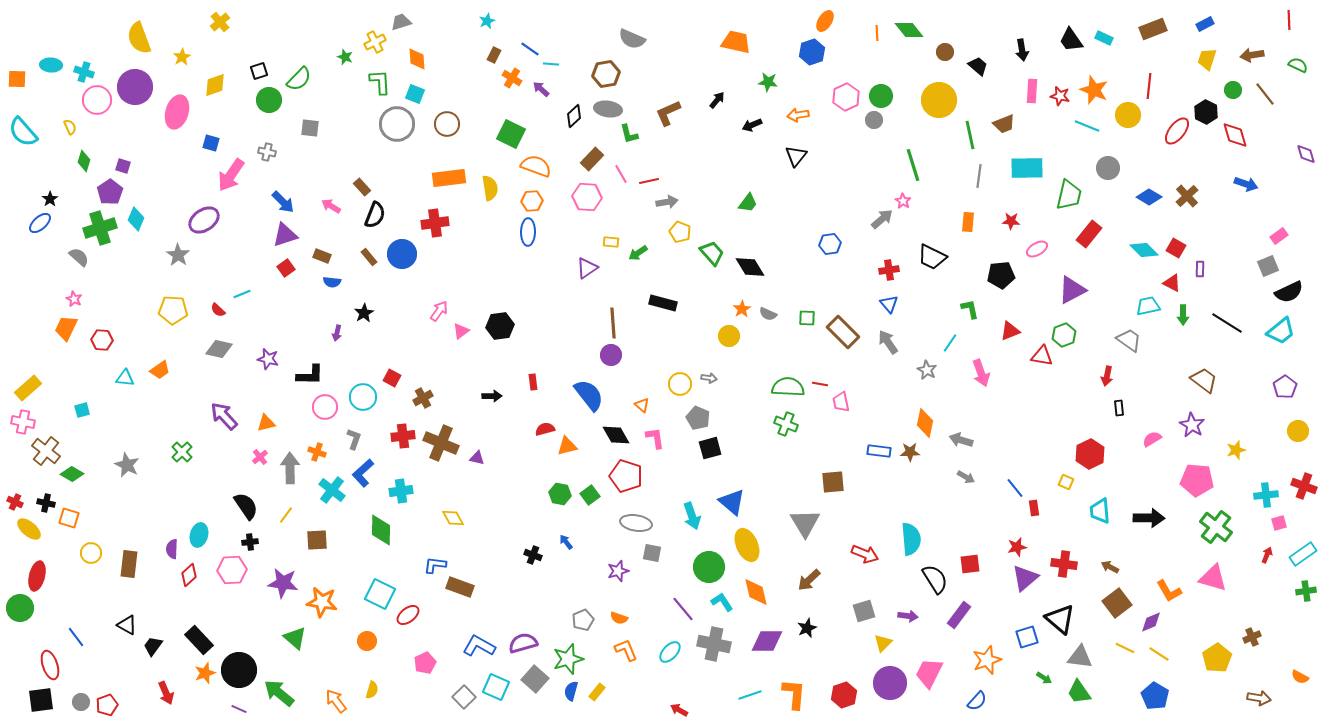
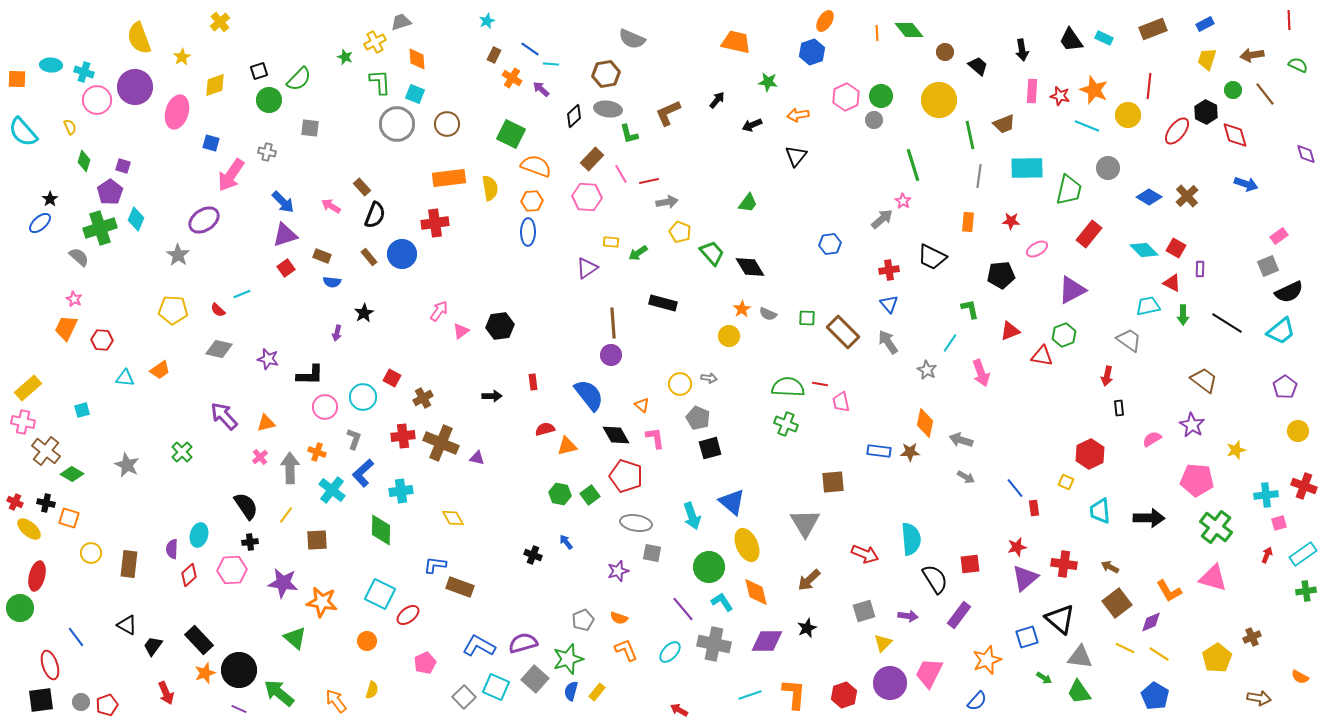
green trapezoid at (1069, 195): moved 5 px up
